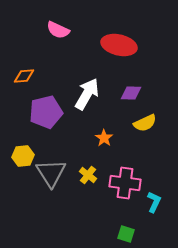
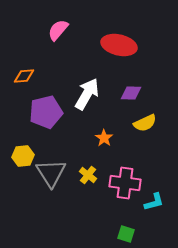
pink semicircle: rotated 105 degrees clockwise
cyan L-shape: rotated 50 degrees clockwise
